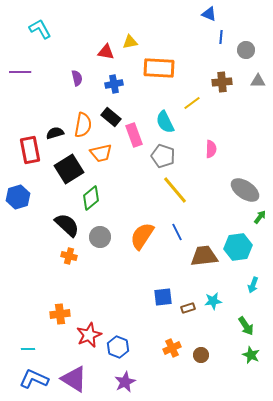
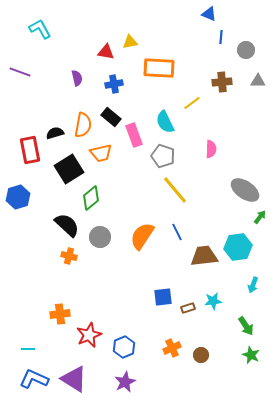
purple line at (20, 72): rotated 20 degrees clockwise
blue hexagon at (118, 347): moved 6 px right; rotated 15 degrees clockwise
